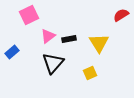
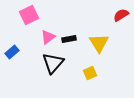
pink triangle: moved 1 px down
